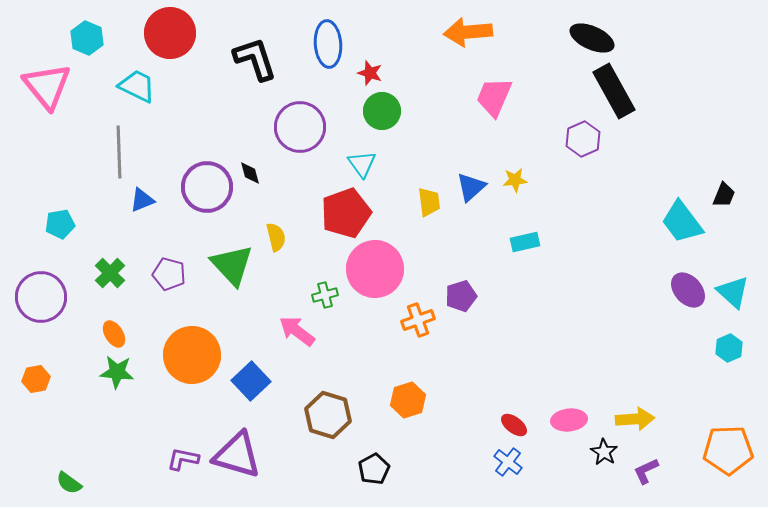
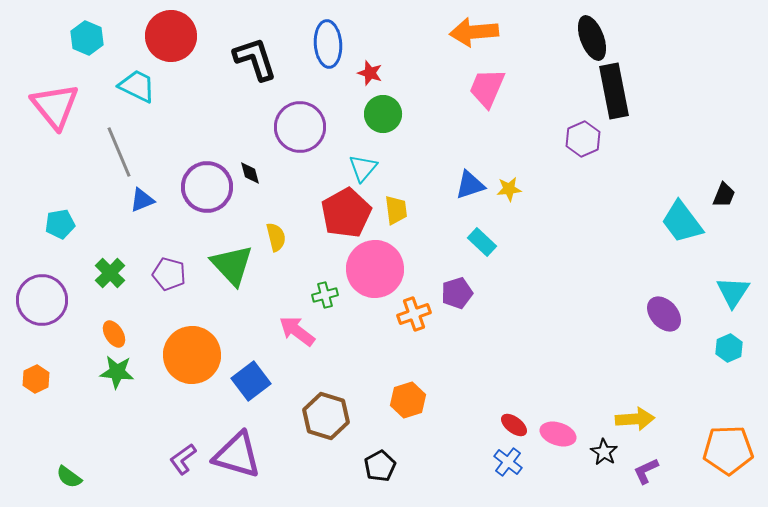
orange arrow at (468, 32): moved 6 px right
red circle at (170, 33): moved 1 px right, 3 px down
black ellipse at (592, 38): rotated 45 degrees clockwise
pink triangle at (47, 86): moved 8 px right, 20 px down
black rectangle at (614, 91): rotated 18 degrees clockwise
pink trapezoid at (494, 97): moved 7 px left, 9 px up
green circle at (382, 111): moved 1 px right, 3 px down
gray line at (119, 152): rotated 21 degrees counterclockwise
cyan triangle at (362, 164): moved 1 px right, 4 px down; rotated 16 degrees clockwise
yellow star at (515, 180): moved 6 px left, 9 px down
blue triangle at (471, 187): moved 1 px left, 2 px up; rotated 24 degrees clockwise
yellow trapezoid at (429, 202): moved 33 px left, 8 px down
red pentagon at (346, 213): rotated 9 degrees counterclockwise
cyan rectangle at (525, 242): moved 43 px left; rotated 56 degrees clockwise
purple ellipse at (688, 290): moved 24 px left, 24 px down
cyan triangle at (733, 292): rotated 21 degrees clockwise
purple pentagon at (461, 296): moved 4 px left, 3 px up
purple circle at (41, 297): moved 1 px right, 3 px down
orange cross at (418, 320): moved 4 px left, 6 px up
orange hexagon at (36, 379): rotated 16 degrees counterclockwise
blue square at (251, 381): rotated 6 degrees clockwise
brown hexagon at (328, 415): moved 2 px left, 1 px down
pink ellipse at (569, 420): moved 11 px left, 14 px down; rotated 24 degrees clockwise
purple L-shape at (183, 459): rotated 48 degrees counterclockwise
black pentagon at (374, 469): moved 6 px right, 3 px up
green semicircle at (69, 483): moved 6 px up
